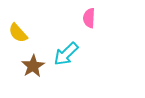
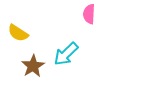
pink semicircle: moved 4 px up
yellow semicircle: rotated 15 degrees counterclockwise
